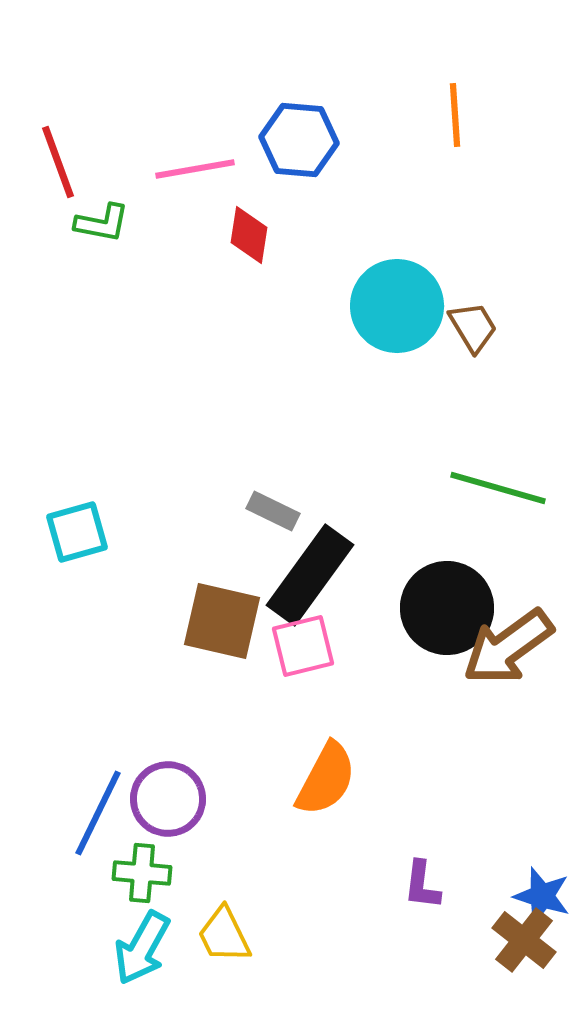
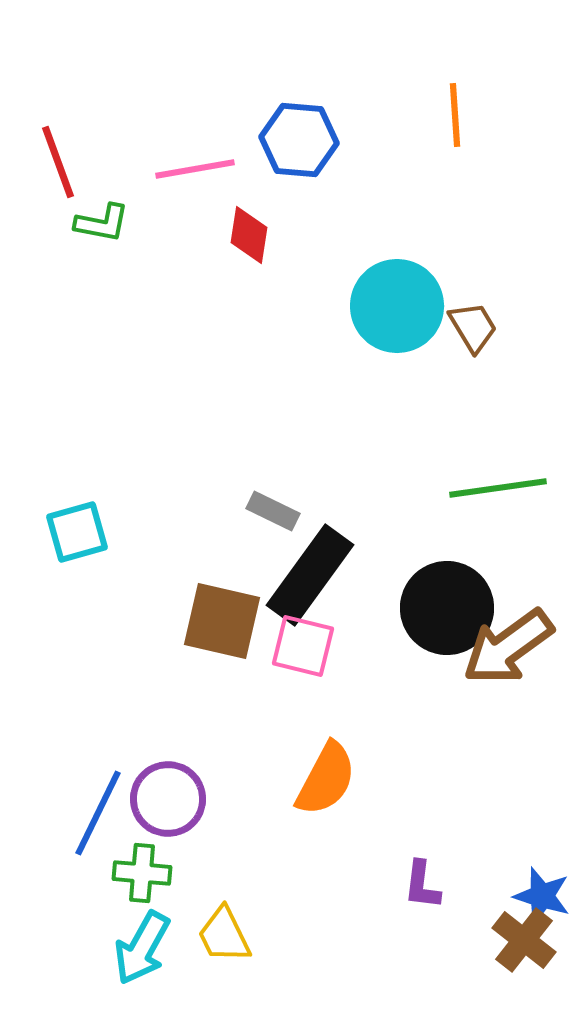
green line: rotated 24 degrees counterclockwise
pink square: rotated 28 degrees clockwise
